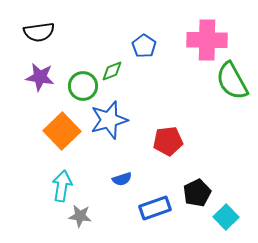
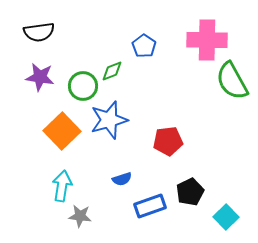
black pentagon: moved 7 px left, 1 px up
blue rectangle: moved 5 px left, 2 px up
